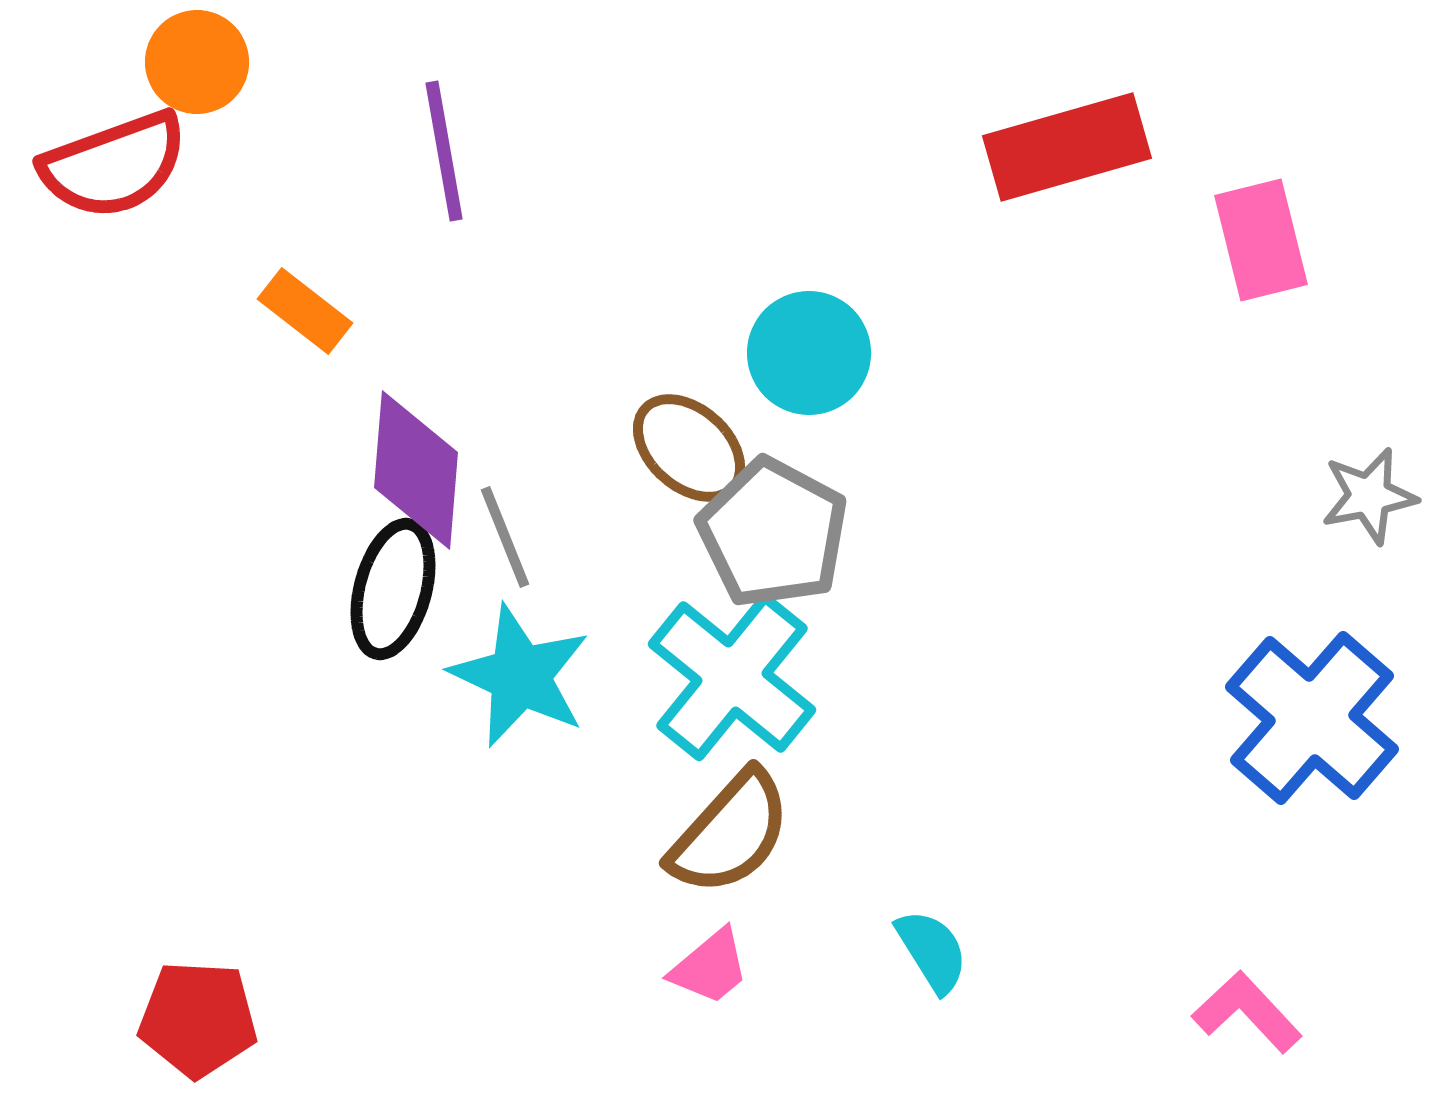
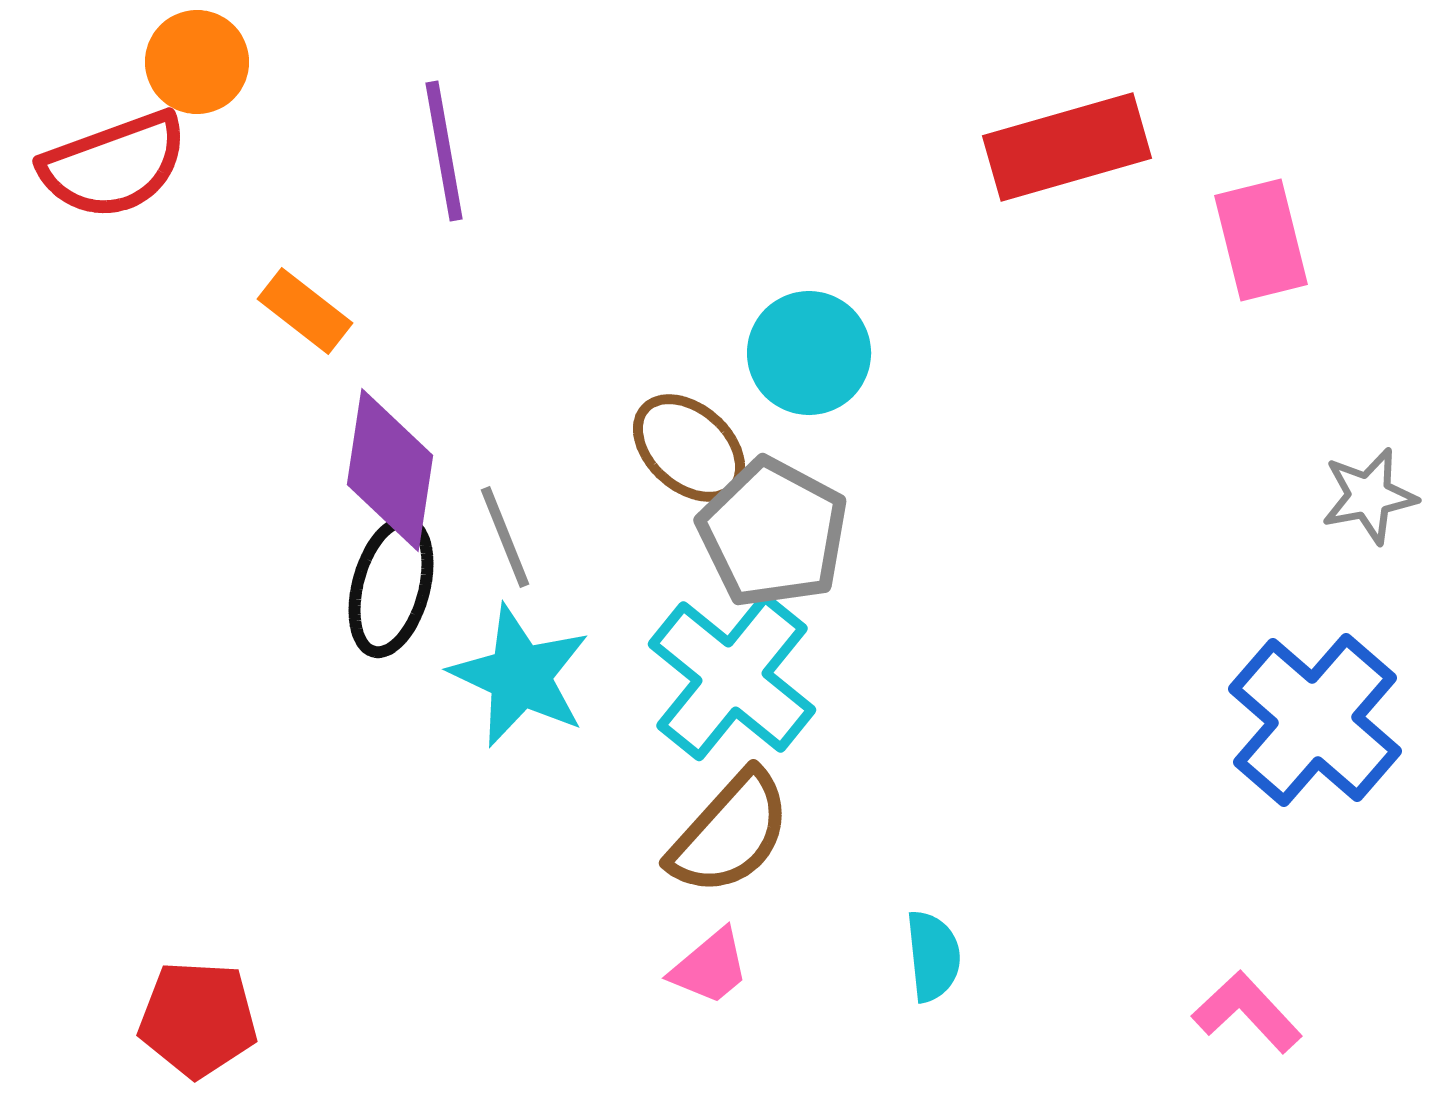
purple diamond: moved 26 px left; rotated 4 degrees clockwise
black ellipse: moved 2 px left, 2 px up
blue cross: moved 3 px right, 2 px down
cyan semicircle: moved 1 px right, 5 px down; rotated 26 degrees clockwise
